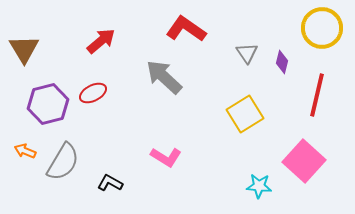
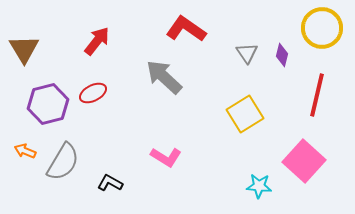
red arrow: moved 4 px left; rotated 12 degrees counterclockwise
purple diamond: moved 7 px up
